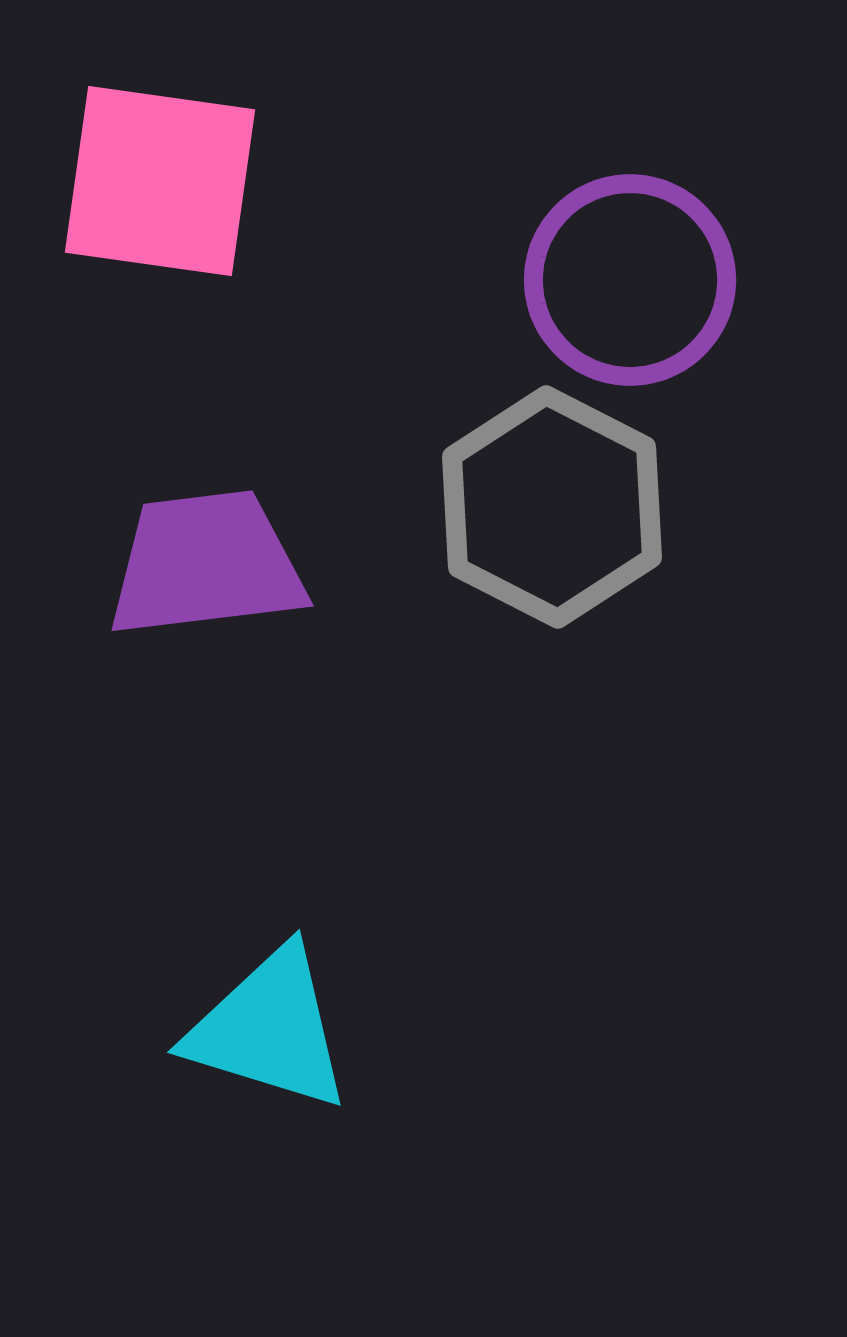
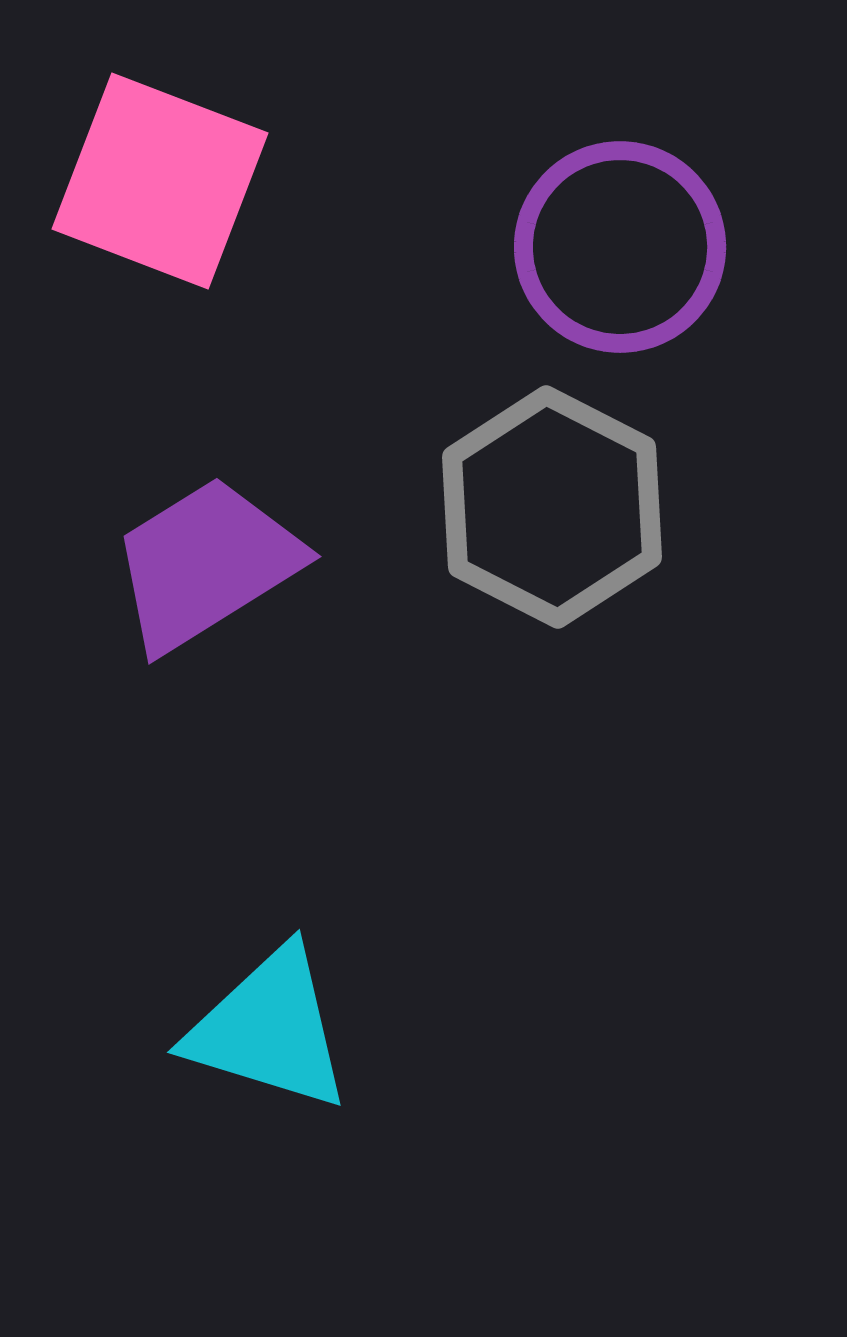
pink square: rotated 13 degrees clockwise
purple circle: moved 10 px left, 33 px up
purple trapezoid: rotated 25 degrees counterclockwise
